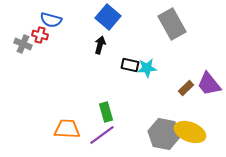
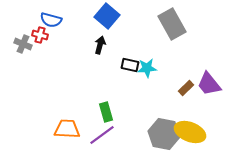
blue square: moved 1 px left, 1 px up
